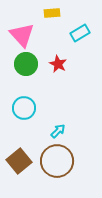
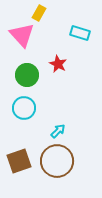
yellow rectangle: moved 13 px left; rotated 56 degrees counterclockwise
cyan rectangle: rotated 48 degrees clockwise
green circle: moved 1 px right, 11 px down
brown square: rotated 20 degrees clockwise
